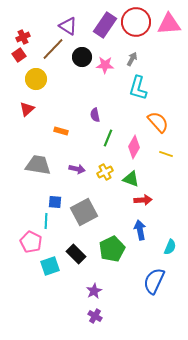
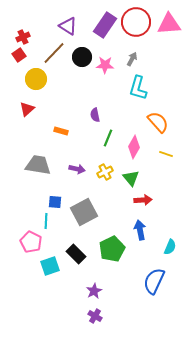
brown line: moved 1 px right, 4 px down
green triangle: moved 1 px up; rotated 30 degrees clockwise
